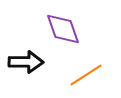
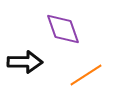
black arrow: moved 1 px left
